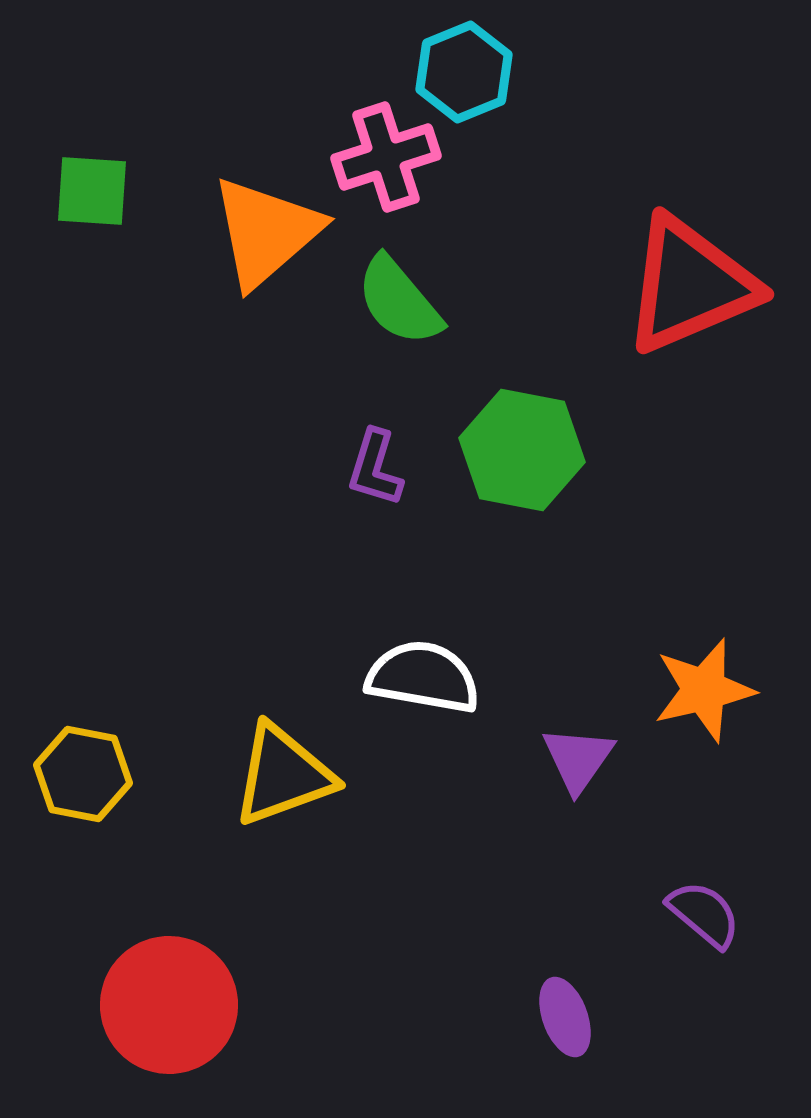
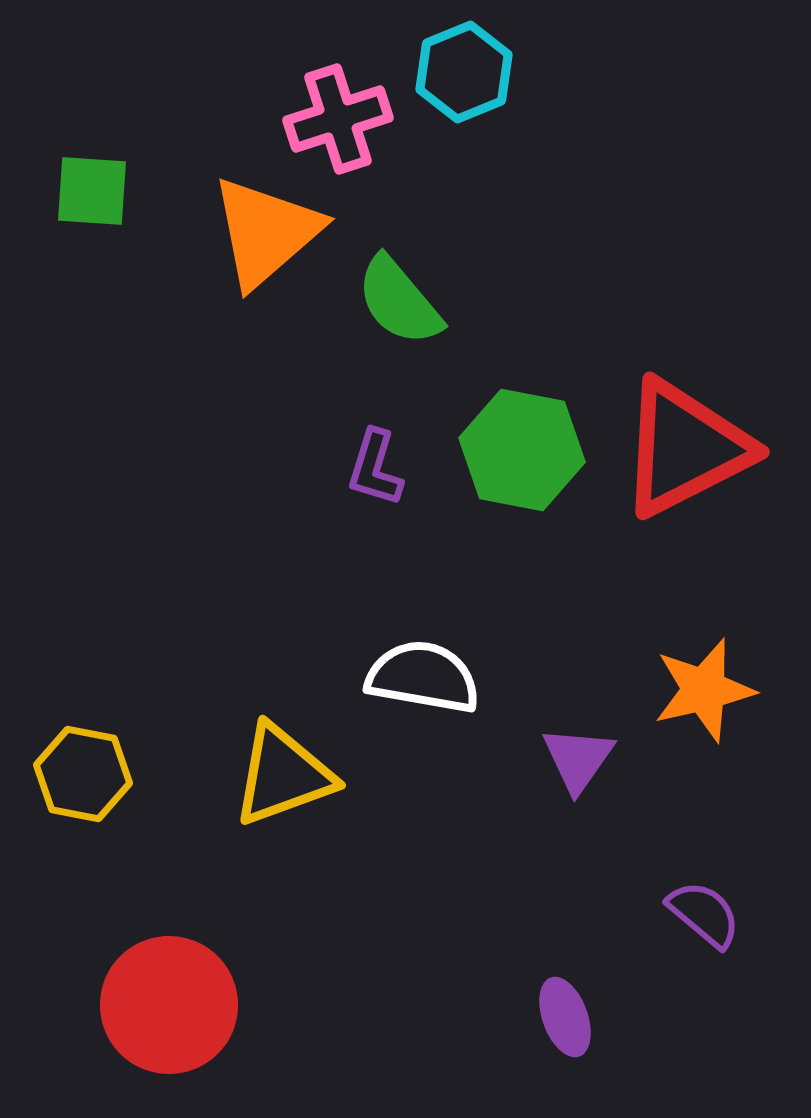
pink cross: moved 48 px left, 38 px up
red triangle: moved 5 px left, 163 px down; rotated 4 degrees counterclockwise
